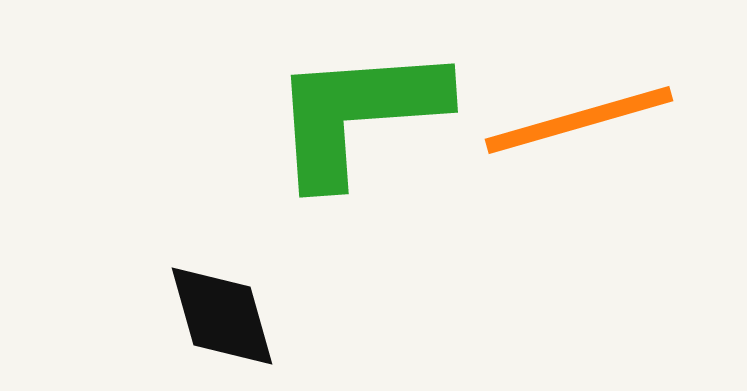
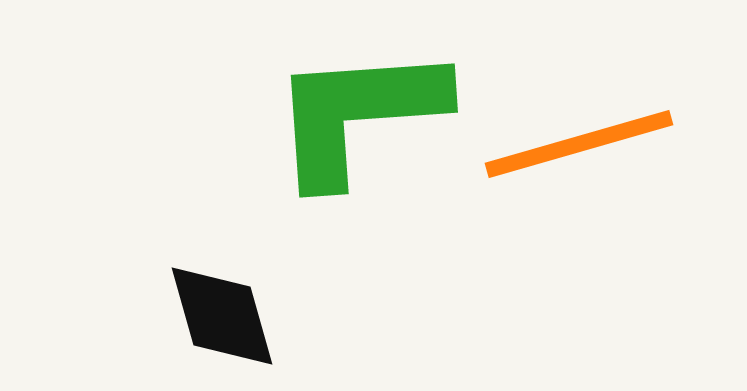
orange line: moved 24 px down
